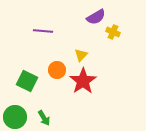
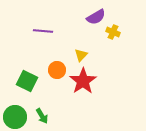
green arrow: moved 2 px left, 2 px up
